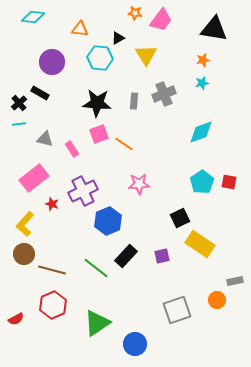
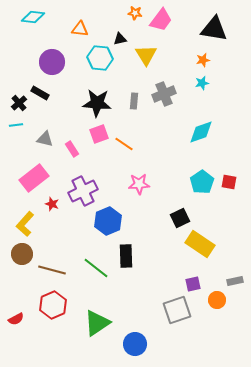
black triangle at (118, 38): moved 2 px right, 1 px down; rotated 16 degrees clockwise
cyan line at (19, 124): moved 3 px left, 1 px down
brown circle at (24, 254): moved 2 px left
black rectangle at (126, 256): rotated 45 degrees counterclockwise
purple square at (162, 256): moved 31 px right, 28 px down
